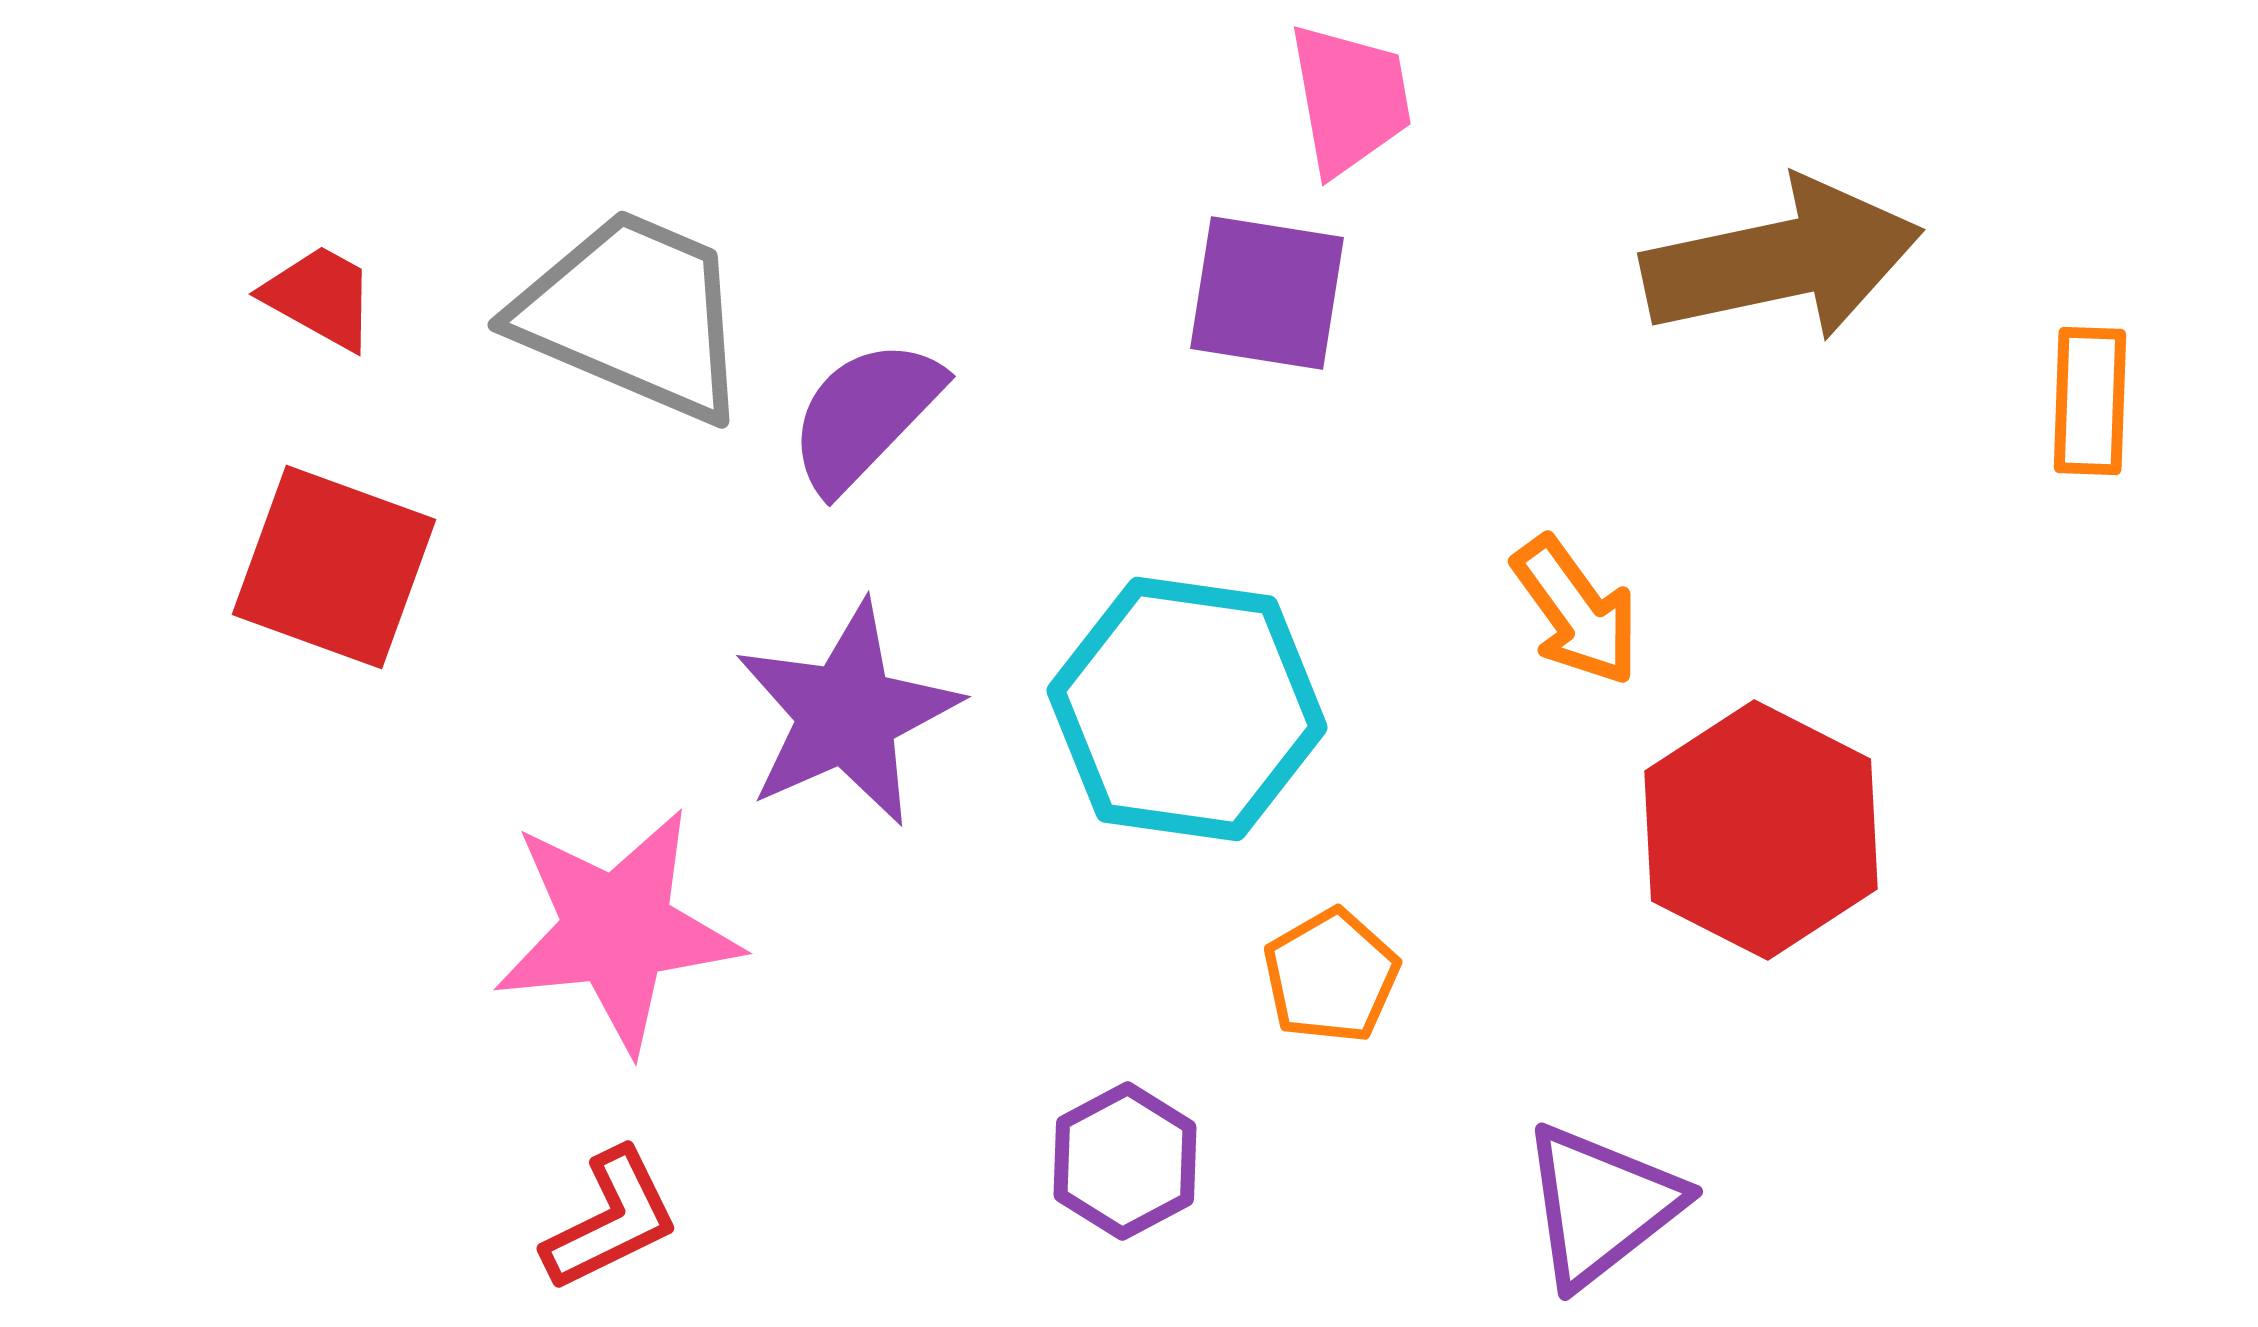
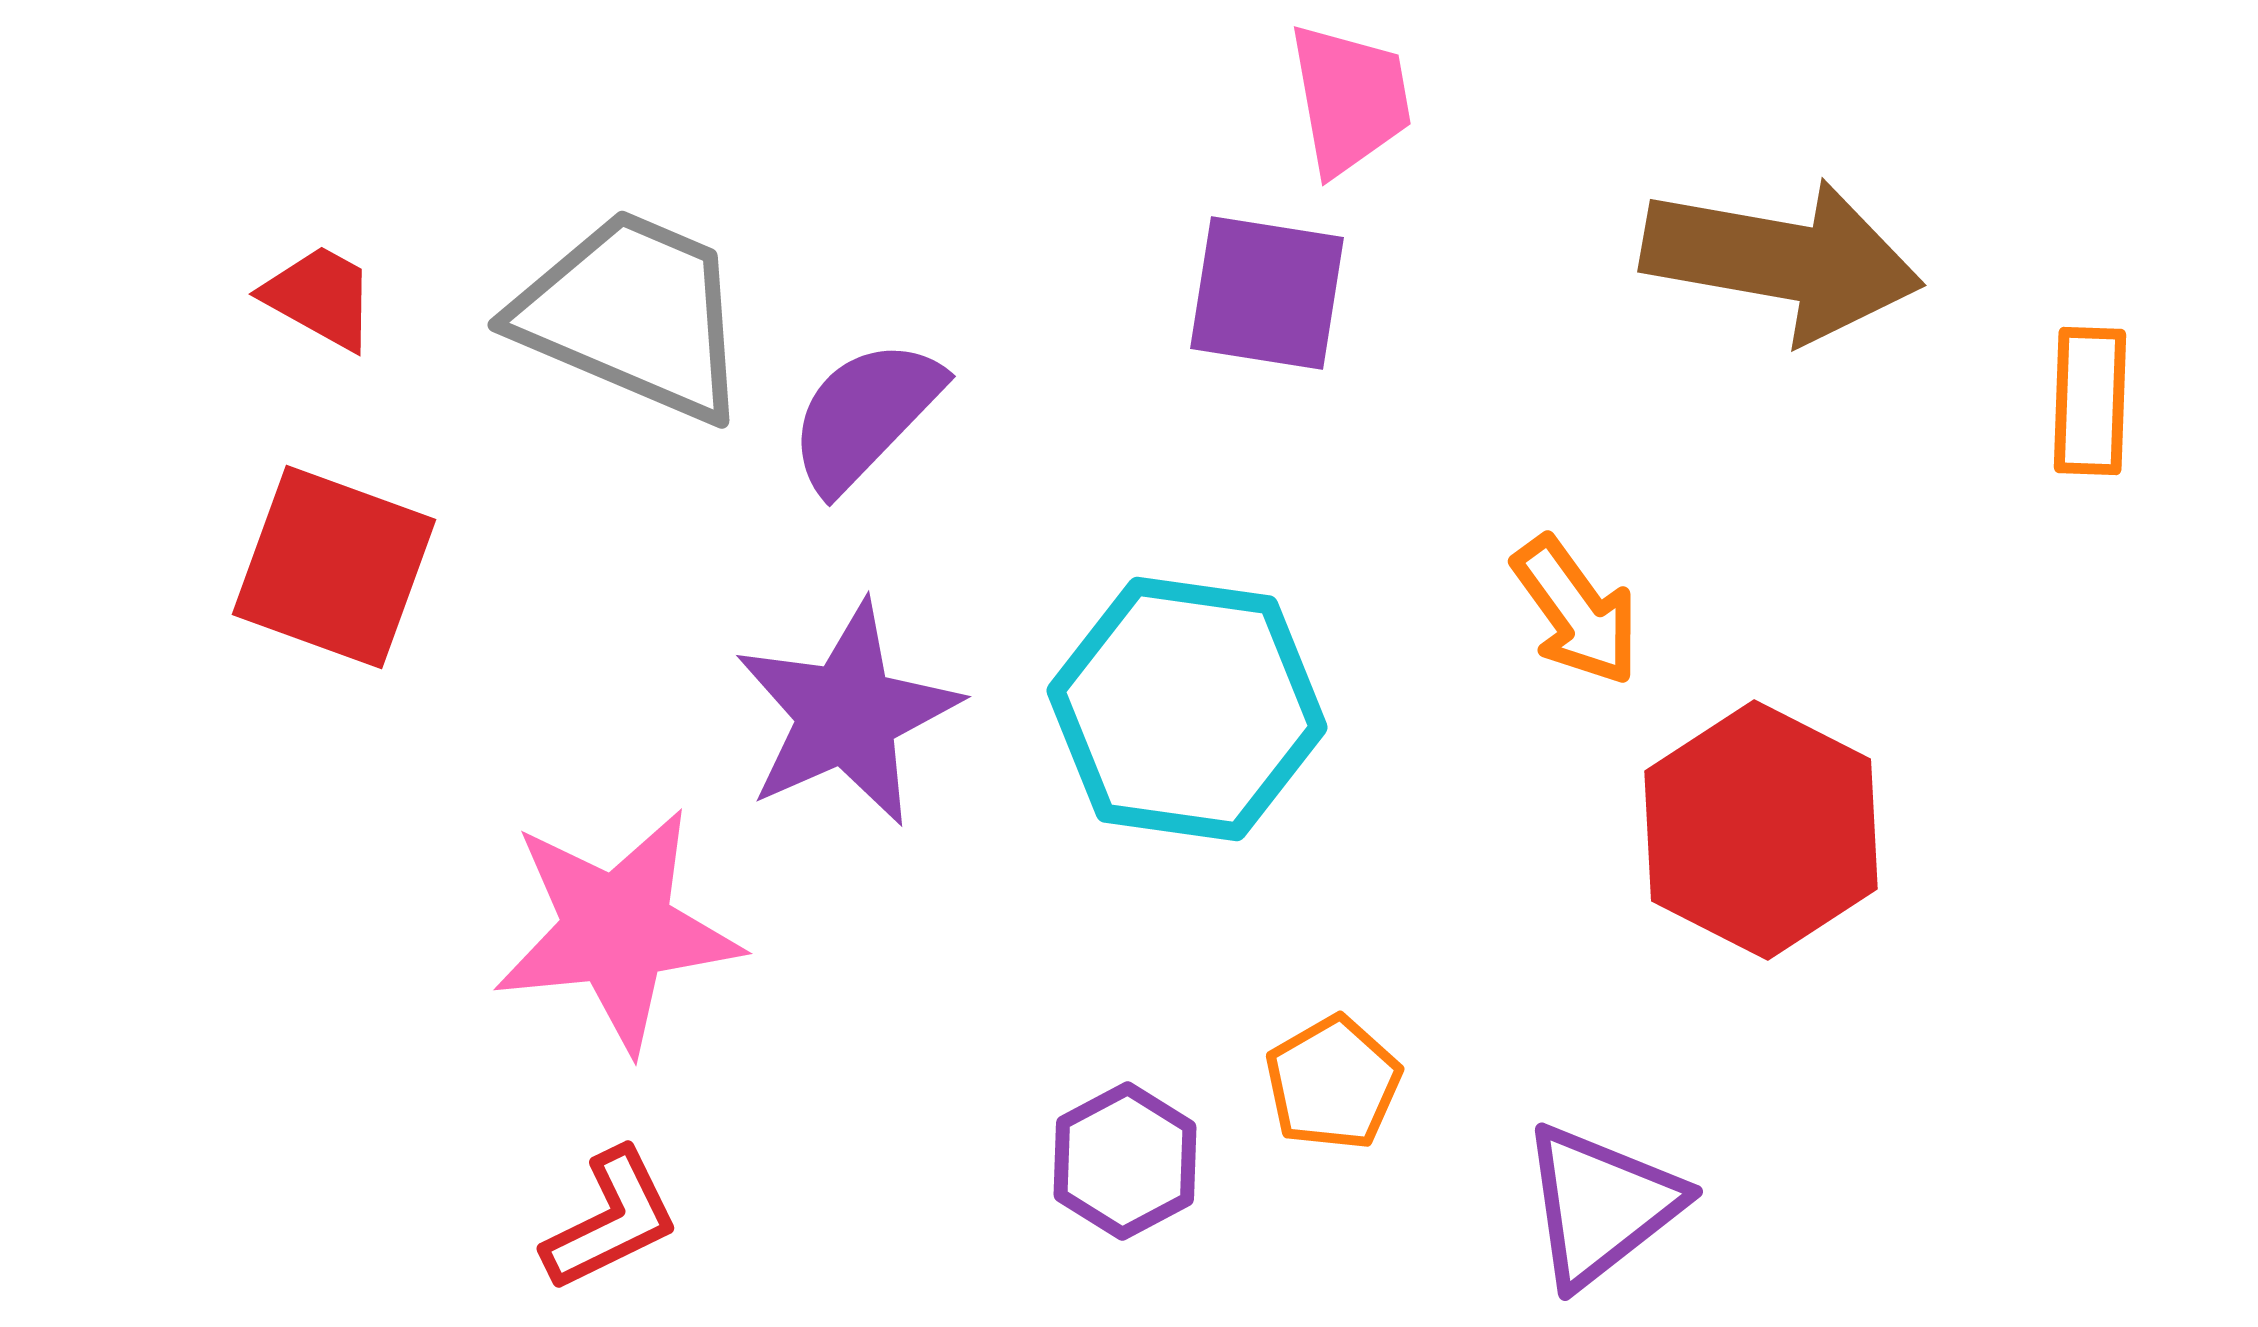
brown arrow: rotated 22 degrees clockwise
orange pentagon: moved 2 px right, 107 px down
